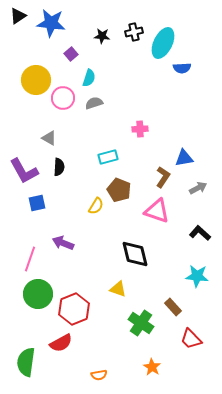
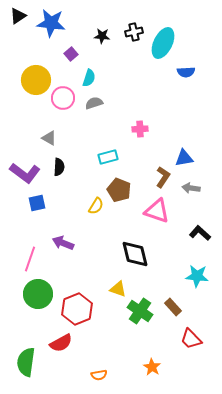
blue semicircle: moved 4 px right, 4 px down
purple L-shape: moved 1 px right, 2 px down; rotated 24 degrees counterclockwise
gray arrow: moved 7 px left; rotated 144 degrees counterclockwise
red hexagon: moved 3 px right
green cross: moved 1 px left, 12 px up
